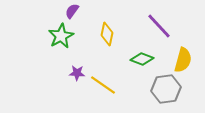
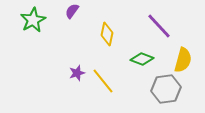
green star: moved 28 px left, 16 px up
purple star: rotated 21 degrees counterclockwise
yellow line: moved 4 px up; rotated 16 degrees clockwise
